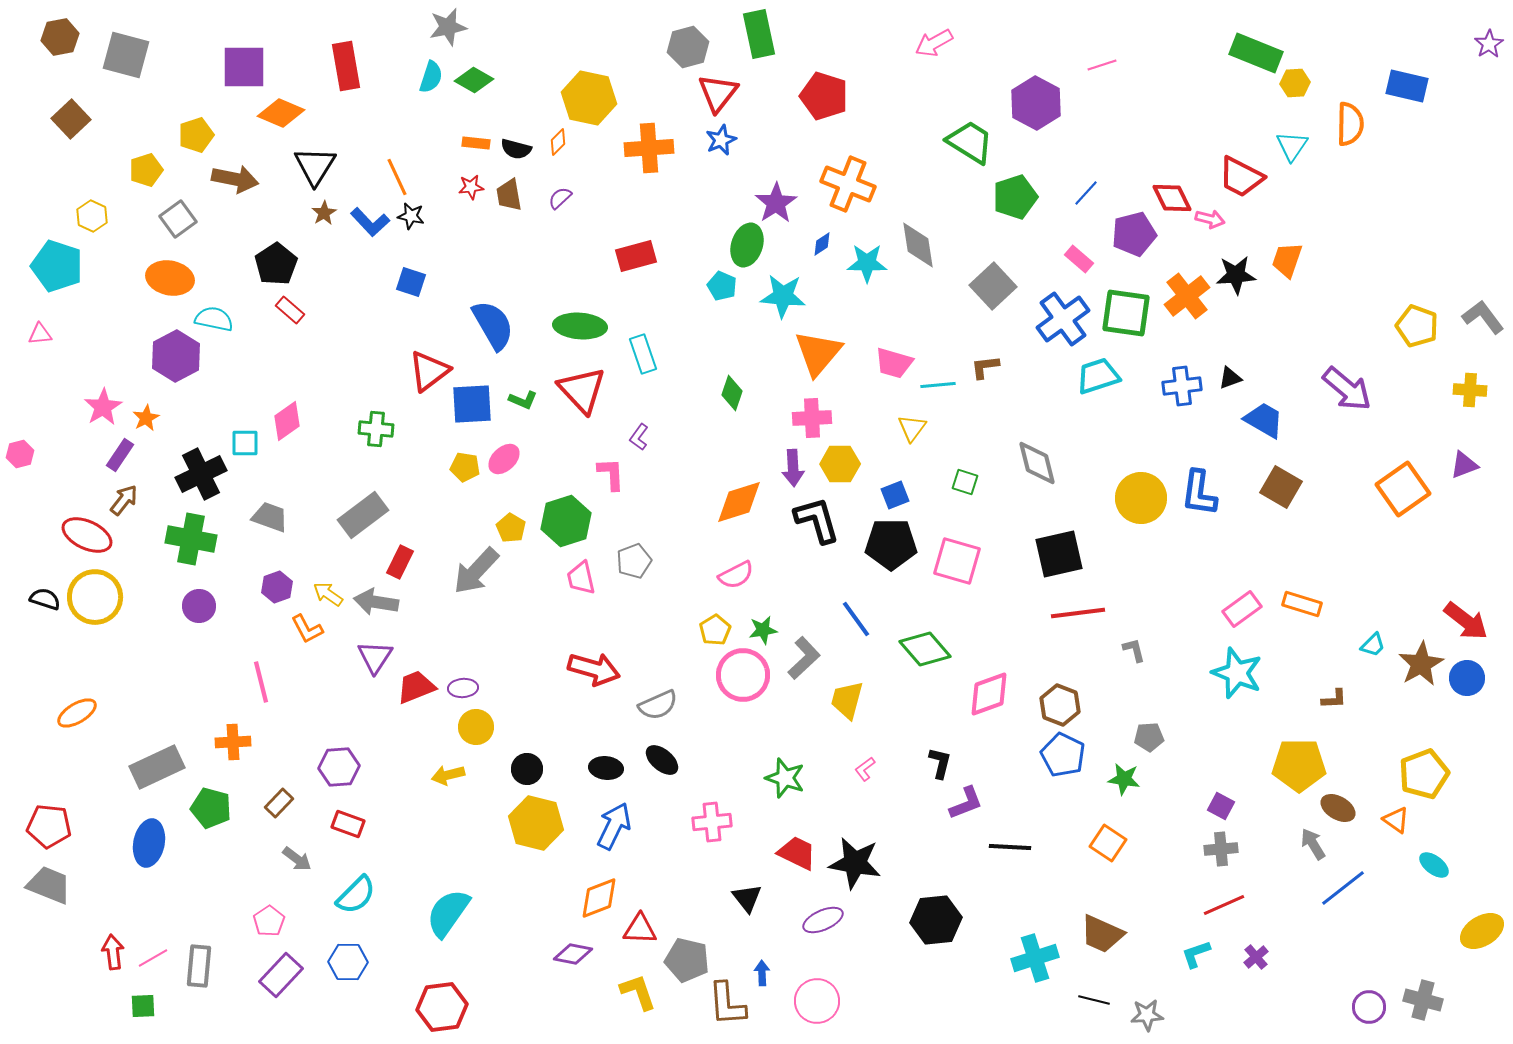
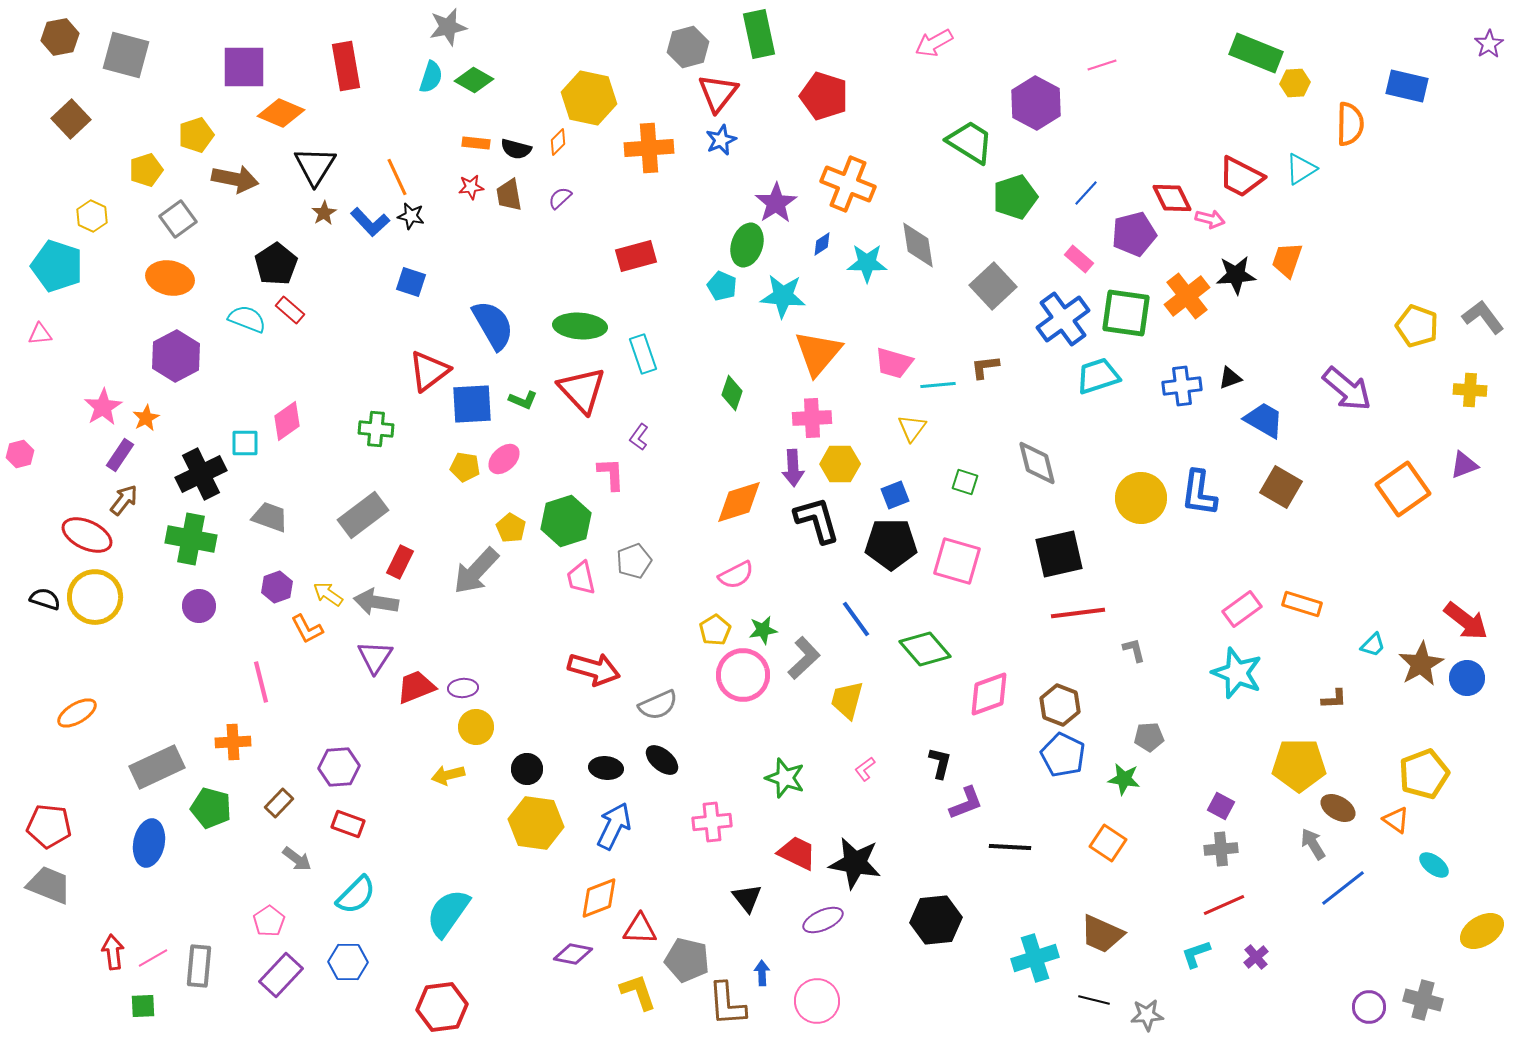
cyan triangle at (1292, 146): moved 9 px right, 23 px down; rotated 24 degrees clockwise
cyan semicircle at (214, 319): moved 33 px right; rotated 9 degrees clockwise
yellow hexagon at (536, 823): rotated 6 degrees counterclockwise
